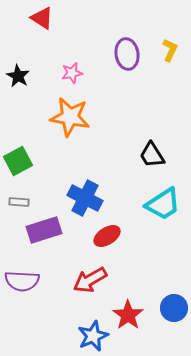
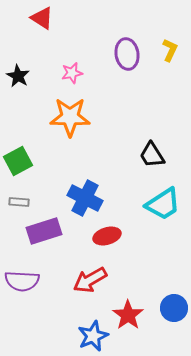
orange star: rotated 9 degrees counterclockwise
purple rectangle: moved 1 px down
red ellipse: rotated 16 degrees clockwise
